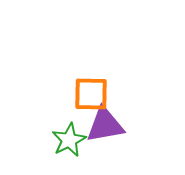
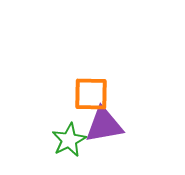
purple triangle: moved 1 px left
